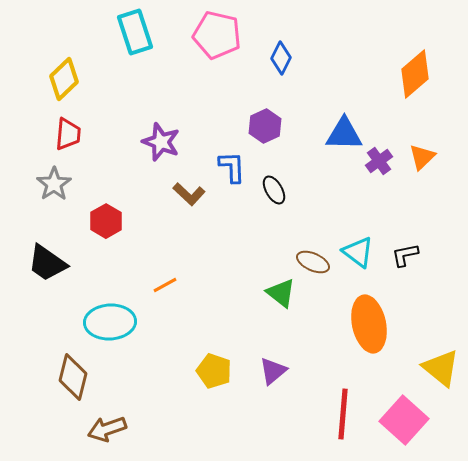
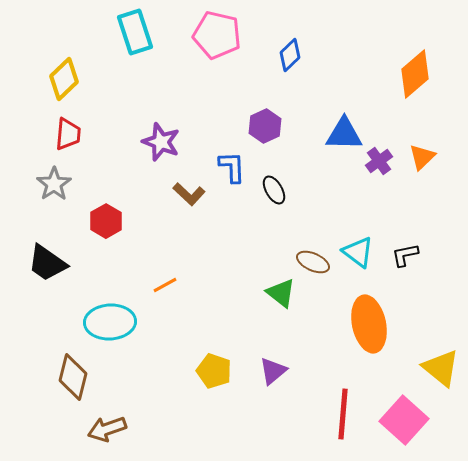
blue diamond: moved 9 px right, 3 px up; rotated 20 degrees clockwise
